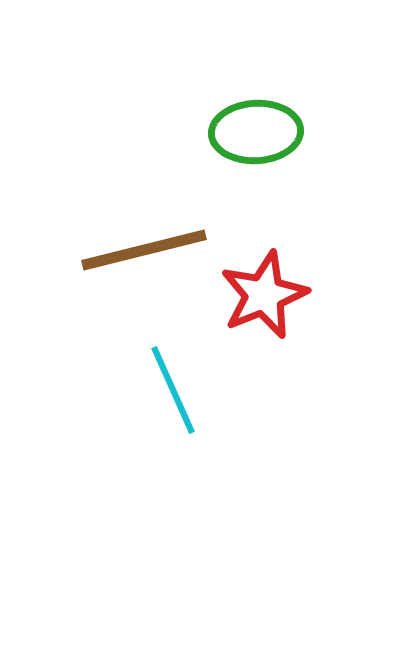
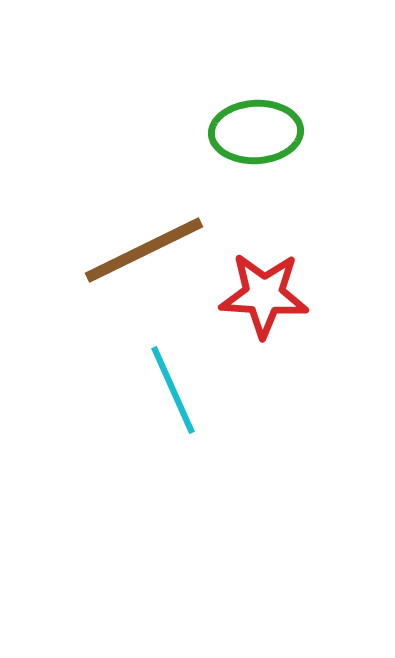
brown line: rotated 12 degrees counterclockwise
red star: rotated 26 degrees clockwise
